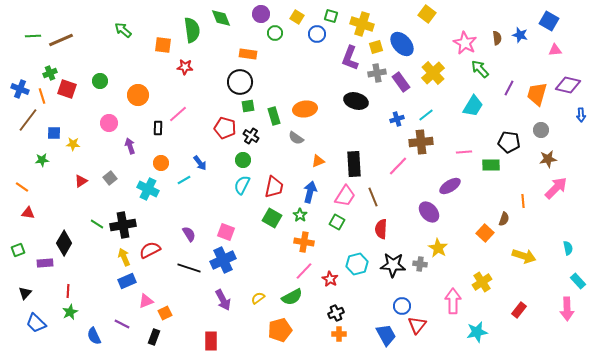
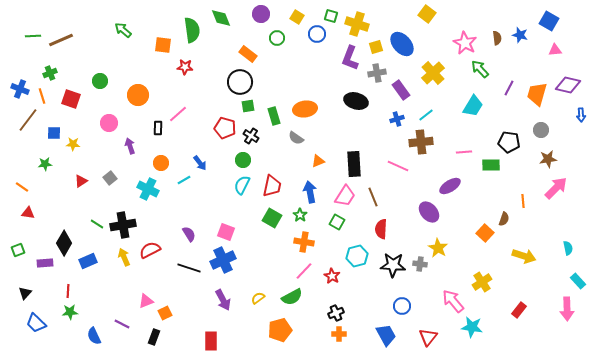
yellow cross at (362, 24): moved 5 px left
green circle at (275, 33): moved 2 px right, 5 px down
orange rectangle at (248, 54): rotated 30 degrees clockwise
purple rectangle at (401, 82): moved 8 px down
red square at (67, 89): moved 4 px right, 10 px down
green star at (42, 160): moved 3 px right, 4 px down
pink line at (398, 166): rotated 70 degrees clockwise
red trapezoid at (274, 187): moved 2 px left, 1 px up
blue arrow at (310, 192): rotated 25 degrees counterclockwise
cyan hexagon at (357, 264): moved 8 px up
red star at (330, 279): moved 2 px right, 3 px up
blue rectangle at (127, 281): moved 39 px left, 20 px up
pink arrow at (453, 301): rotated 40 degrees counterclockwise
green star at (70, 312): rotated 21 degrees clockwise
red triangle at (417, 325): moved 11 px right, 12 px down
cyan star at (477, 332): moved 5 px left, 5 px up; rotated 20 degrees clockwise
